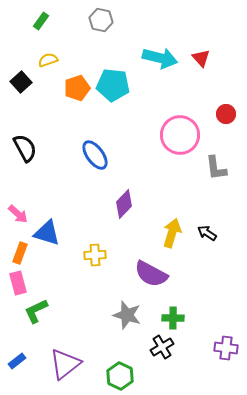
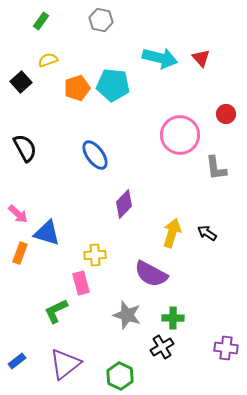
pink rectangle: moved 63 px right
green L-shape: moved 20 px right
